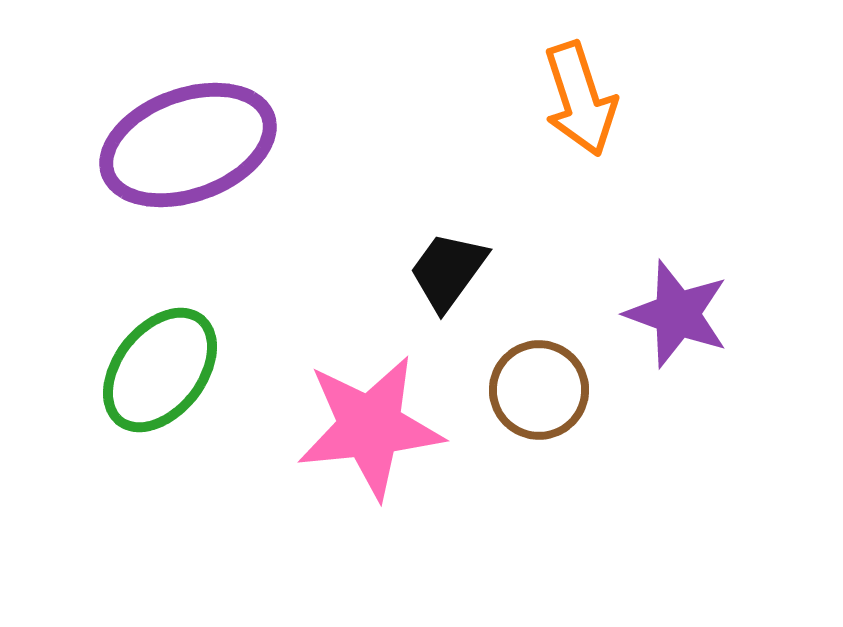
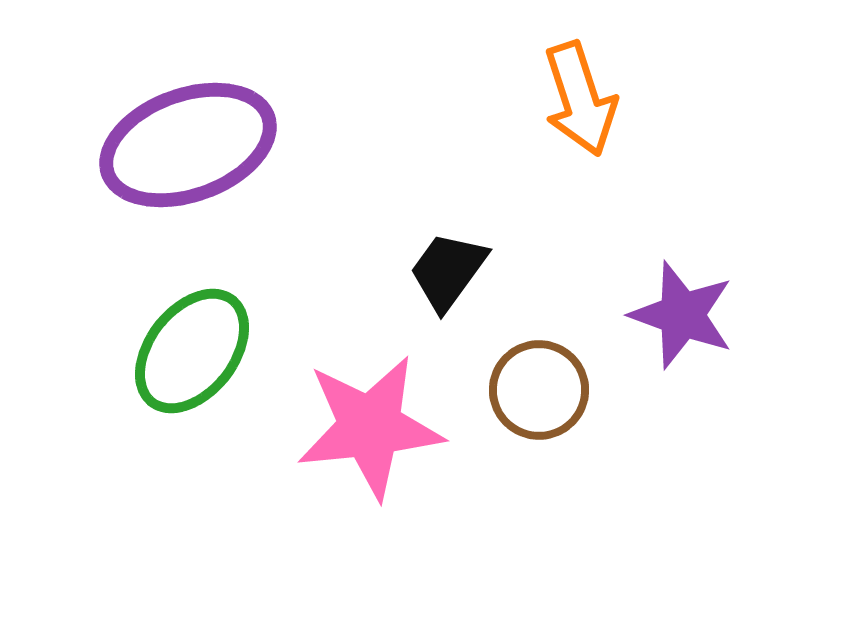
purple star: moved 5 px right, 1 px down
green ellipse: moved 32 px right, 19 px up
